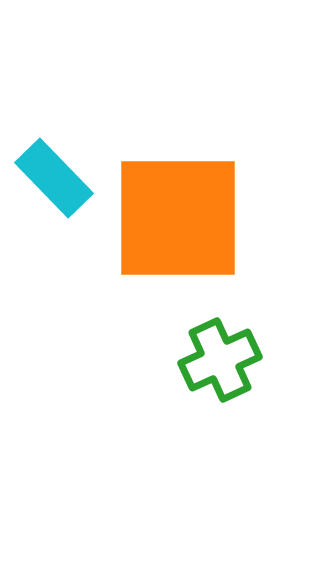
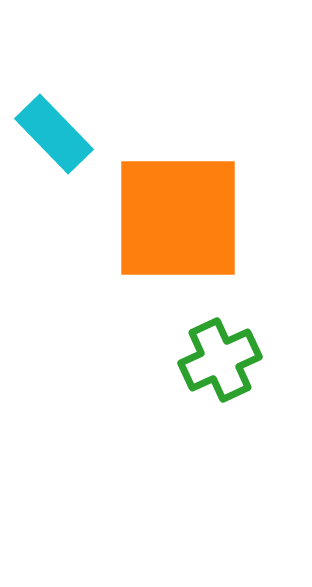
cyan rectangle: moved 44 px up
